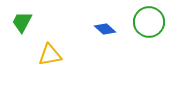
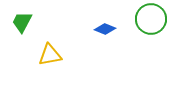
green circle: moved 2 px right, 3 px up
blue diamond: rotated 20 degrees counterclockwise
